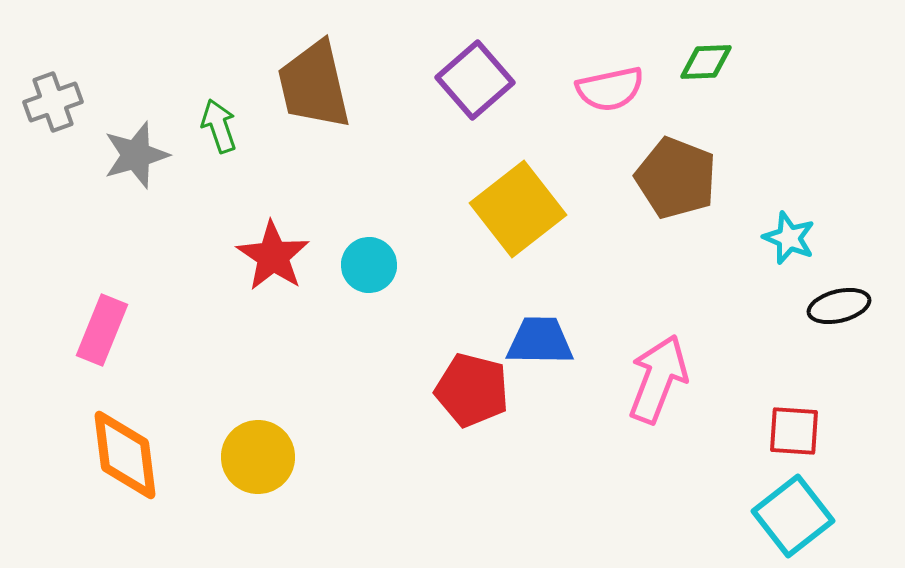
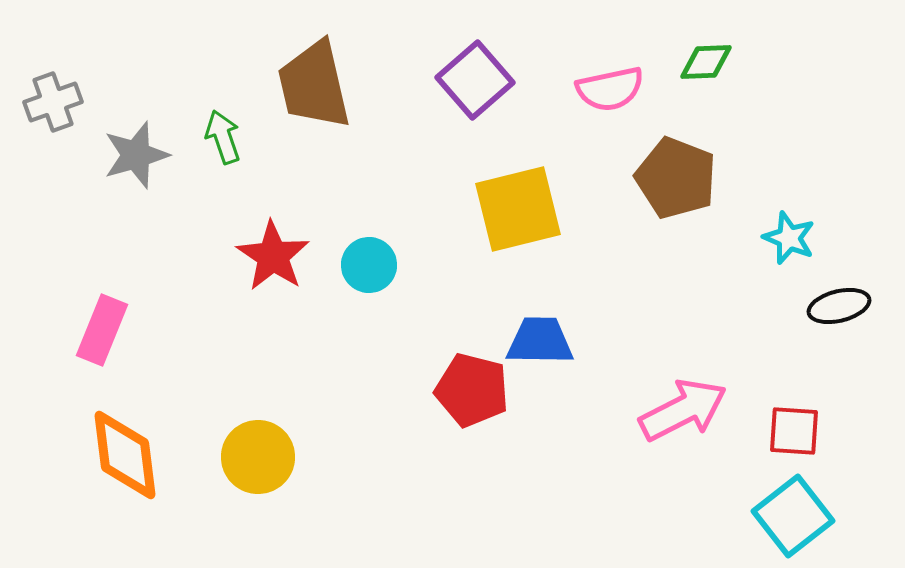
green arrow: moved 4 px right, 11 px down
yellow square: rotated 24 degrees clockwise
pink arrow: moved 25 px right, 31 px down; rotated 42 degrees clockwise
